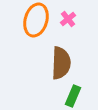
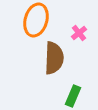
pink cross: moved 11 px right, 14 px down
brown semicircle: moved 7 px left, 5 px up
